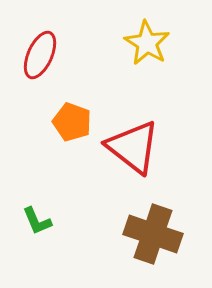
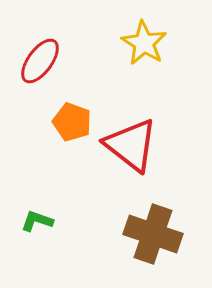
yellow star: moved 3 px left
red ellipse: moved 6 px down; rotated 12 degrees clockwise
red triangle: moved 2 px left, 2 px up
green L-shape: rotated 132 degrees clockwise
